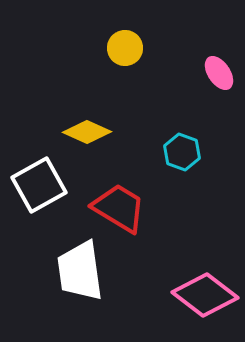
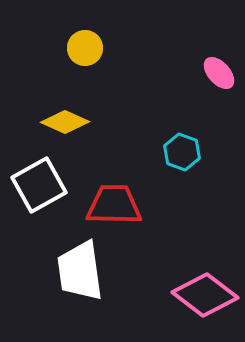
yellow circle: moved 40 px left
pink ellipse: rotated 8 degrees counterclockwise
yellow diamond: moved 22 px left, 10 px up
red trapezoid: moved 5 px left, 3 px up; rotated 30 degrees counterclockwise
